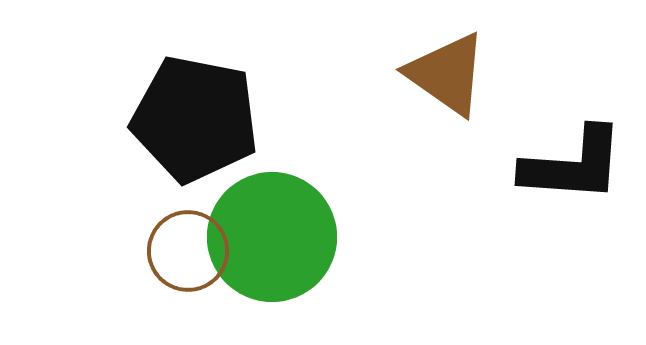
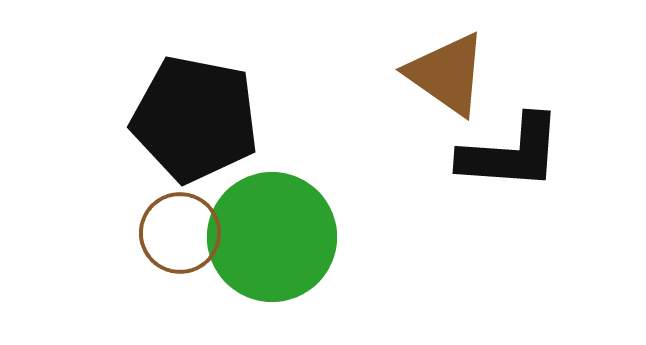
black L-shape: moved 62 px left, 12 px up
brown circle: moved 8 px left, 18 px up
